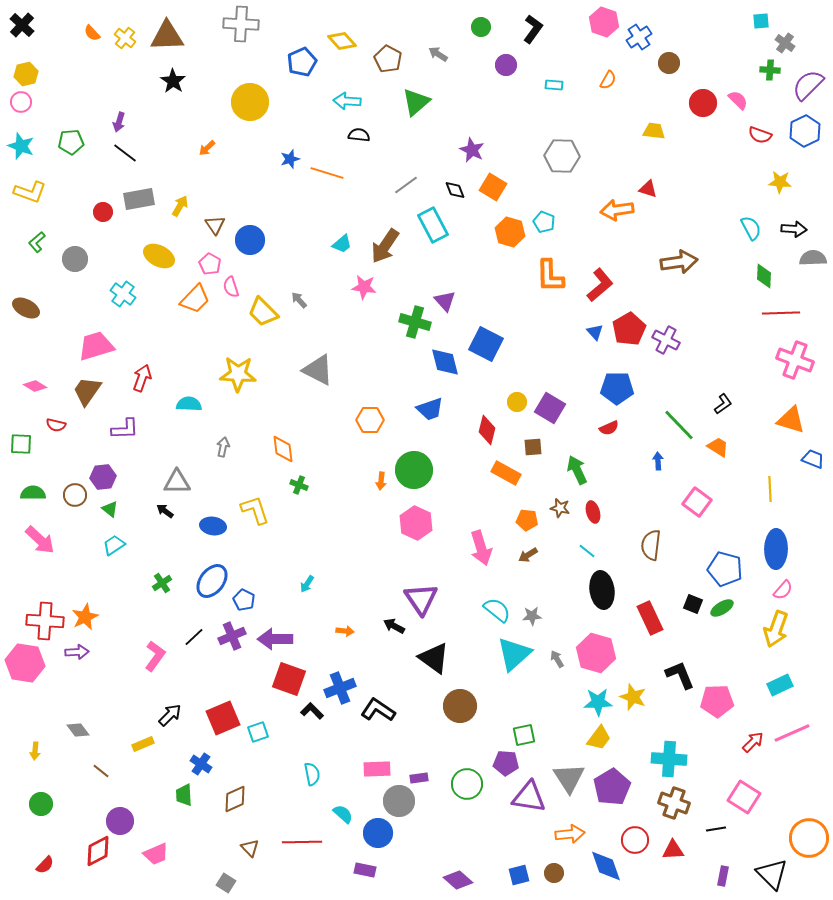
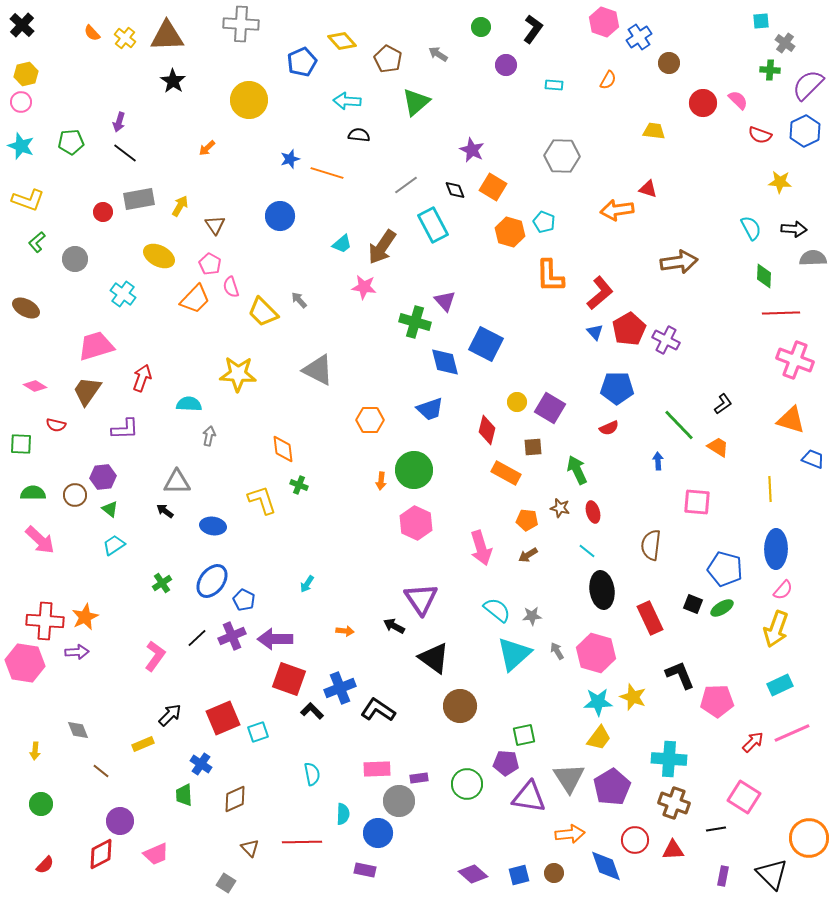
yellow circle at (250, 102): moved 1 px left, 2 px up
yellow L-shape at (30, 192): moved 2 px left, 8 px down
blue circle at (250, 240): moved 30 px right, 24 px up
brown arrow at (385, 246): moved 3 px left, 1 px down
red L-shape at (600, 285): moved 8 px down
gray arrow at (223, 447): moved 14 px left, 11 px up
pink square at (697, 502): rotated 32 degrees counterclockwise
yellow L-shape at (255, 510): moved 7 px right, 10 px up
black line at (194, 637): moved 3 px right, 1 px down
gray arrow at (557, 659): moved 8 px up
gray diamond at (78, 730): rotated 15 degrees clockwise
cyan semicircle at (343, 814): rotated 50 degrees clockwise
red diamond at (98, 851): moved 3 px right, 3 px down
purple diamond at (458, 880): moved 15 px right, 6 px up
